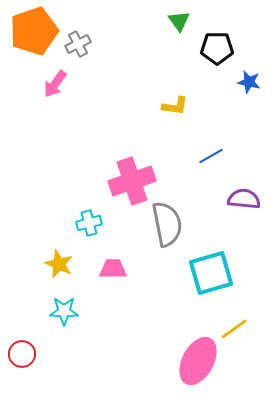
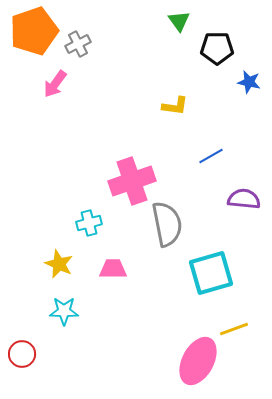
yellow line: rotated 16 degrees clockwise
